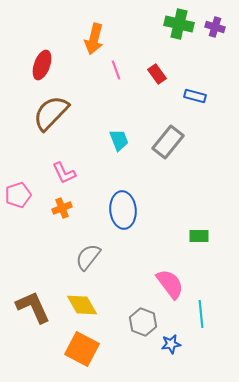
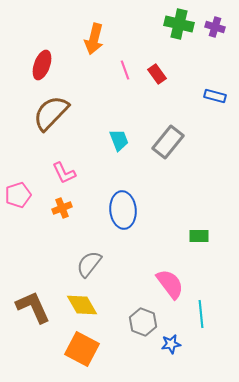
pink line: moved 9 px right
blue rectangle: moved 20 px right
gray semicircle: moved 1 px right, 7 px down
